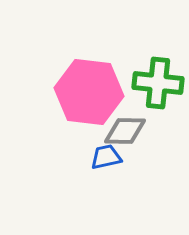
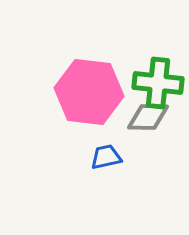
gray diamond: moved 23 px right, 14 px up
